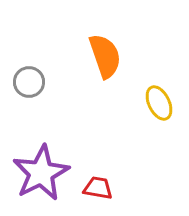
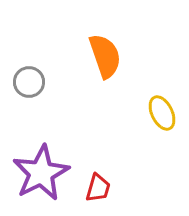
yellow ellipse: moved 3 px right, 10 px down
red trapezoid: rotated 96 degrees clockwise
